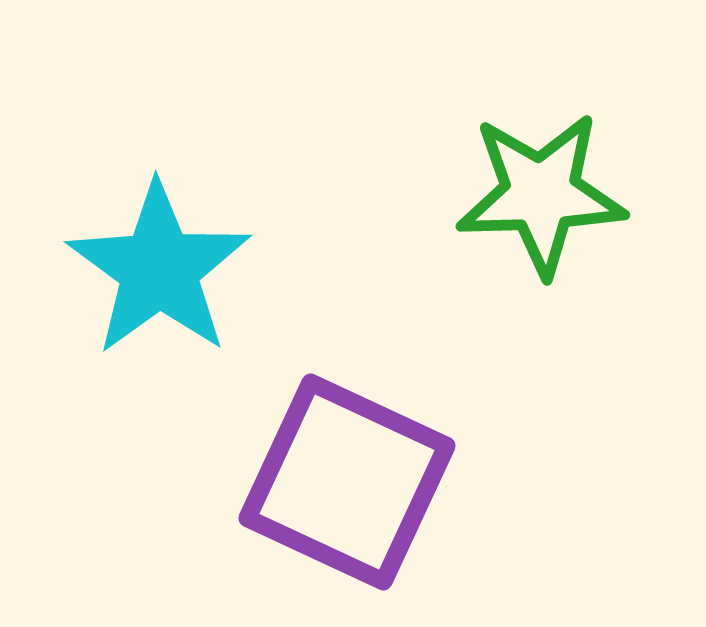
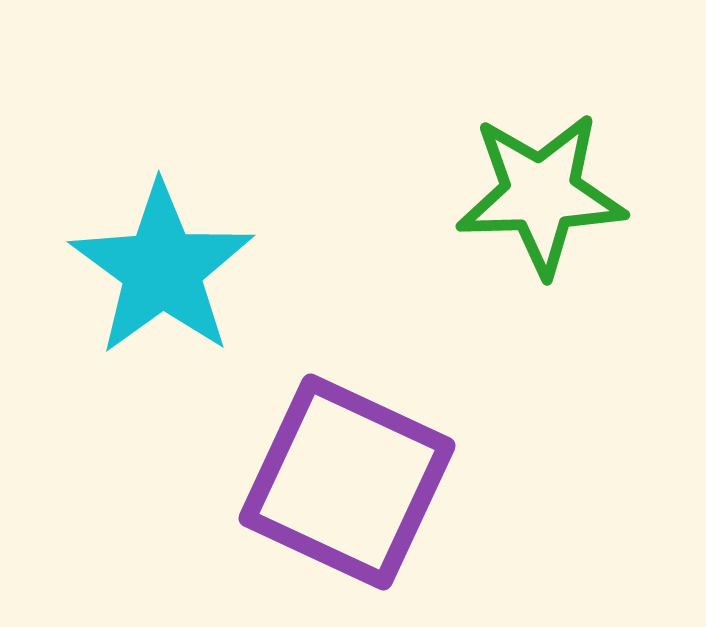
cyan star: moved 3 px right
